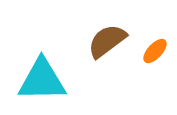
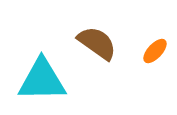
brown semicircle: moved 10 px left, 2 px down; rotated 72 degrees clockwise
